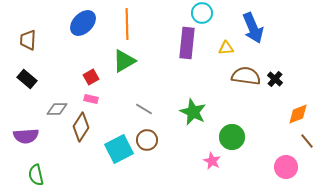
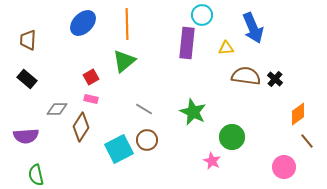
cyan circle: moved 2 px down
green triangle: rotated 10 degrees counterclockwise
orange diamond: rotated 15 degrees counterclockwise
pink circle: moved 2 px left
